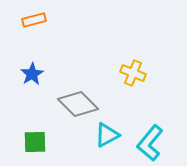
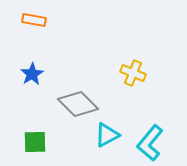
orange rectangle: rotated 25 degrees clockwise
